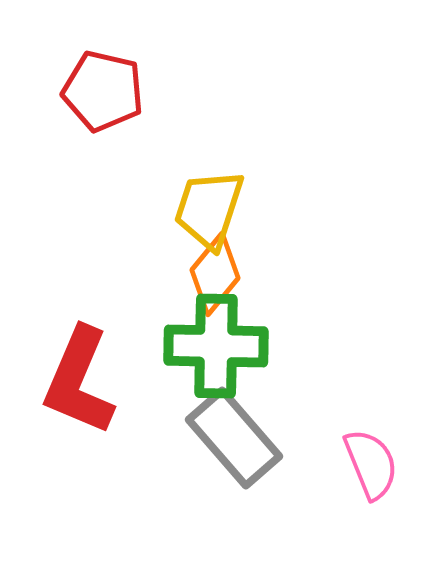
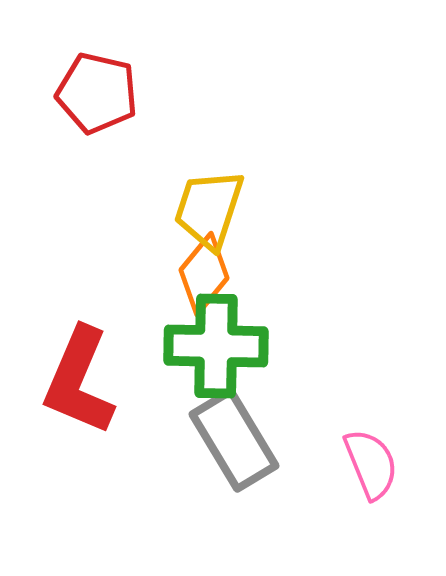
red pentagon: moved 6 px left, 2 px down
orange diamond: moved 11 px left
gray rectangle: moved 2 px down; rotated 10 degrees clockwise
